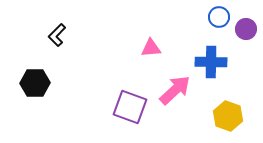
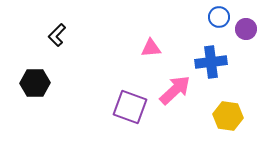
blue cross: rotated 8 degrees counterclockwise
yellow hexagon: rotated 12 degrees counterclockwise
